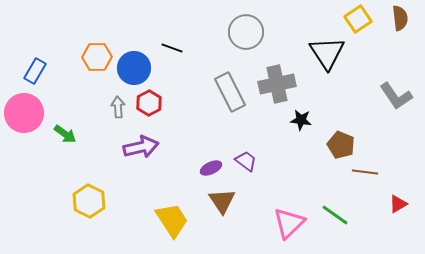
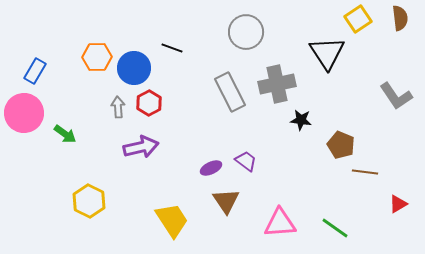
brown triangle: moved 4 px right
green line: moved 13 px down
pink triangle: moved 9 px left; rotated 40 degrees clockwise
